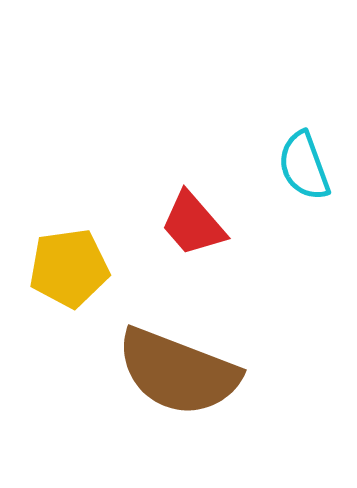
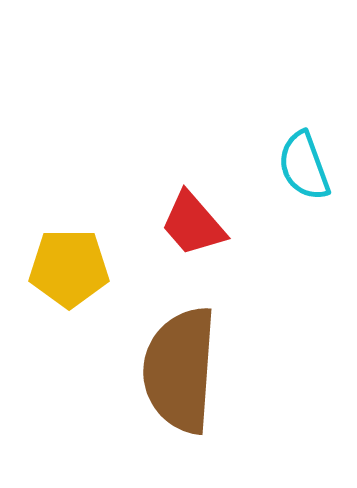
yellow pentagon: rotated 8 degrees clockwise
brown semicircle: moved 2 px right, 2 px up; rotated 73 degrees clockwise
